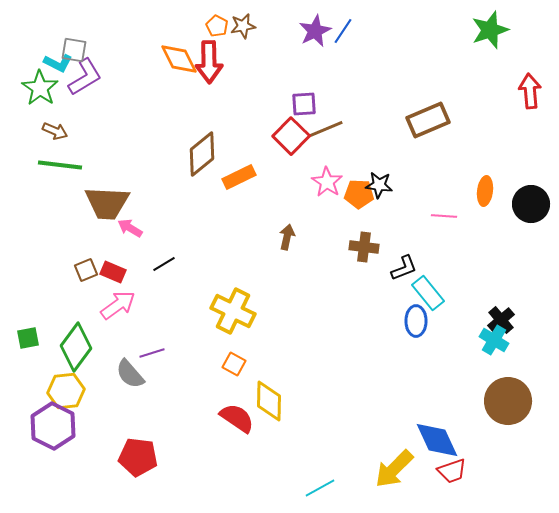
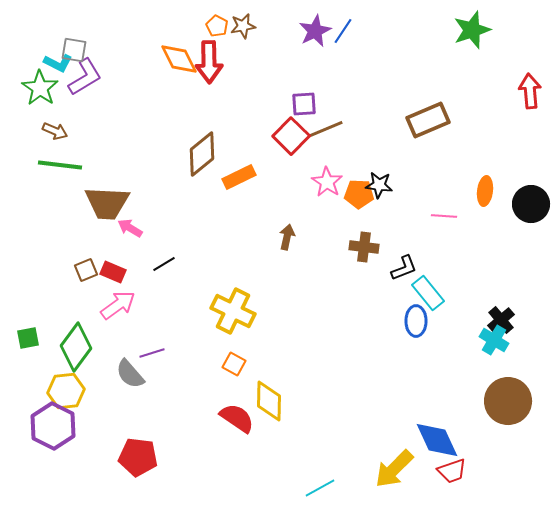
green star at (490, 30): moved 18 px left
